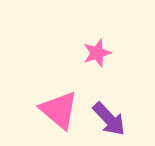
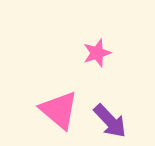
purple arrow: moved 1 px right, 2 px down
